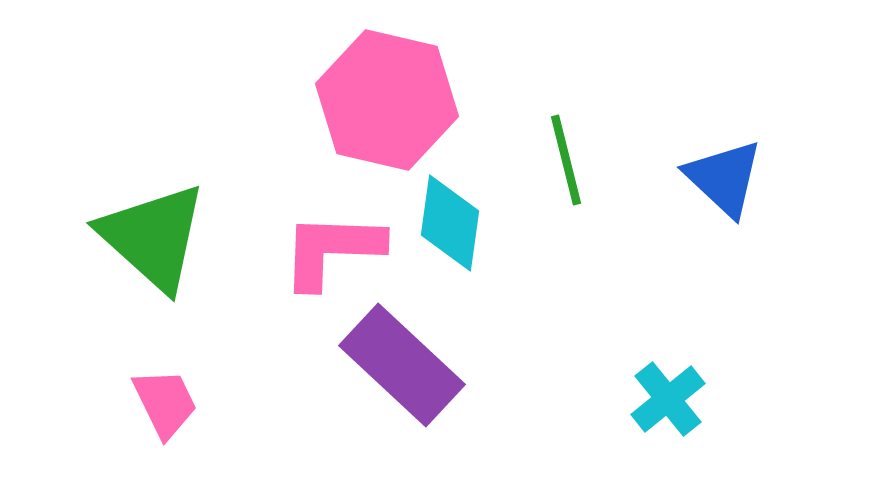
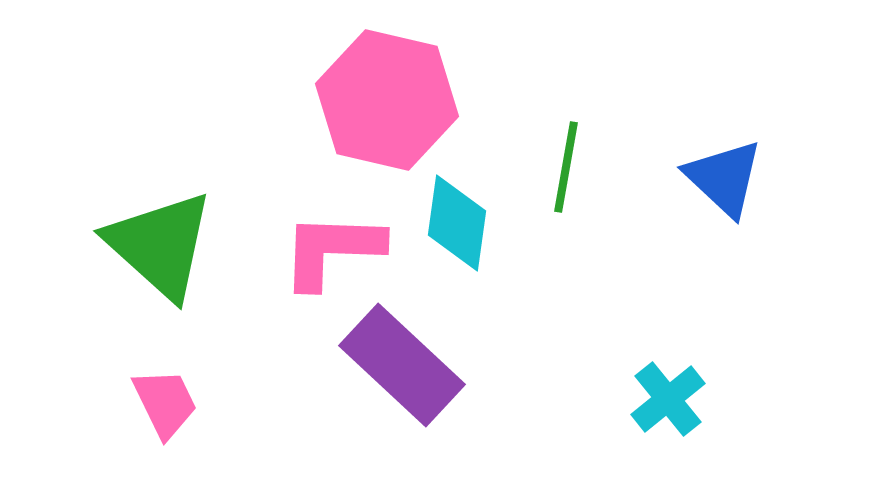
green line: moved 7 px down; rotated 24 degrees clockwise
cyan diamond: moved 7 px right
green triangle: moved 7 px right, 8 px down
